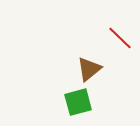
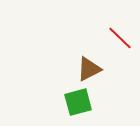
brown triangle: rotated 12 degrees clockwise
